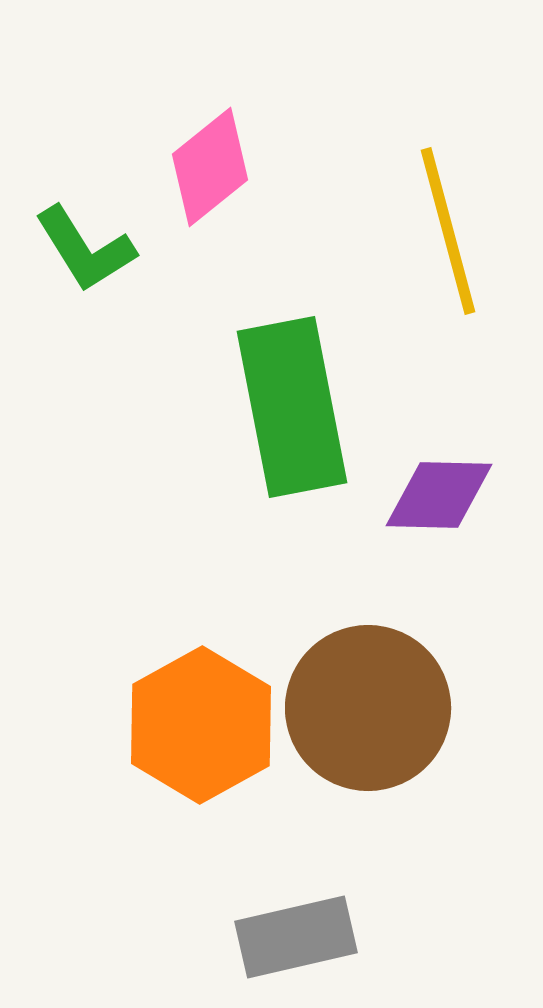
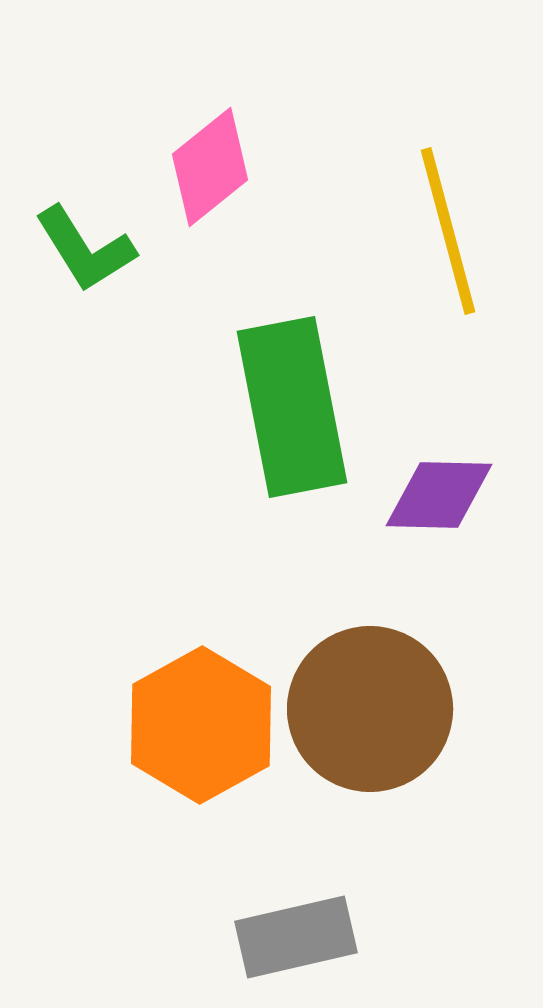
brown circle: moved 2 px right, 1 px down
